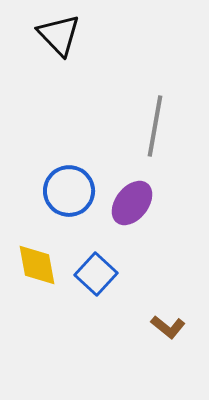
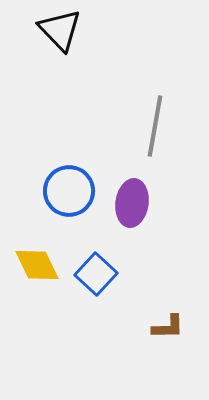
black triangle: moved 1 px right, 5 px up
purple ellipse: rotated 30 degrees counterclockwise
yellow diamond: rotated 15 degrees counterclockwise
brown L-shape: rotated 40 degrees counterclockwise
